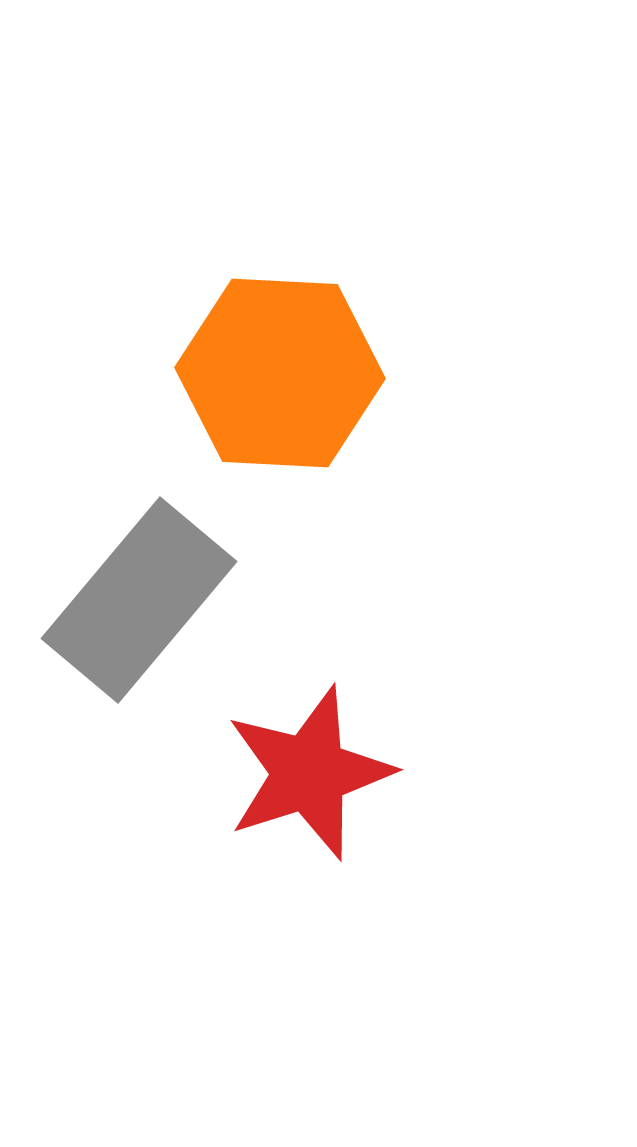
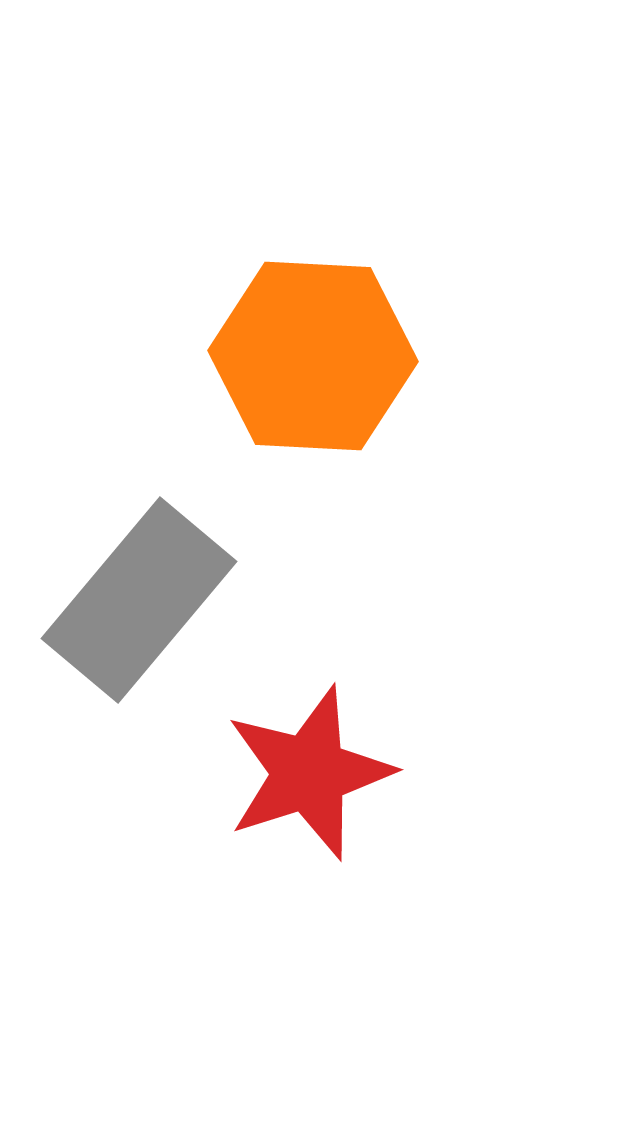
orange hexagon: moved 33 px right, 17 px up
